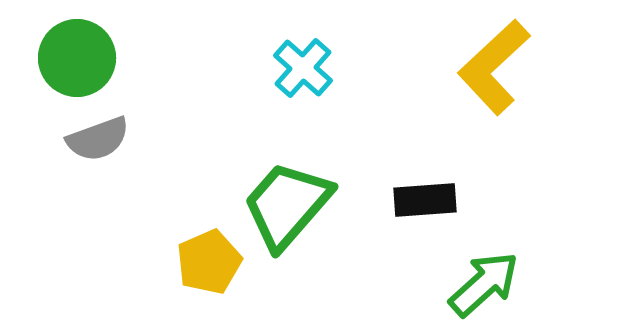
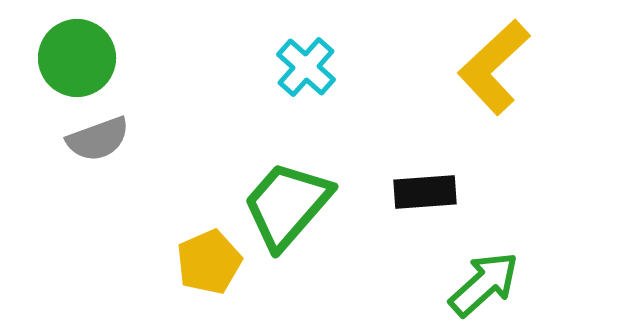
cyan cross: moved 3 px right, 1 px up
black rectangle: moved 8 px up
